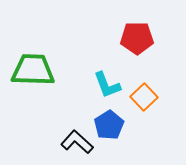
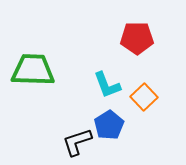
black L-shape: rotated 60 degrees counterclockwise
